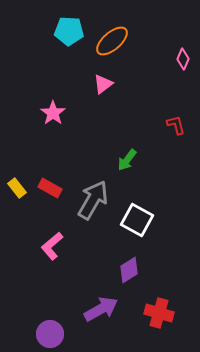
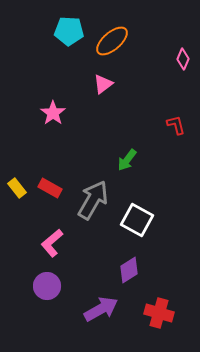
pink L-shape: moved 3 px up
purple circle: moved 3 px left, 48 px up
